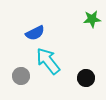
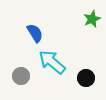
green star: rotated 18 degrees counterclockwise
blue semicircle: rotated 96 degrees counterclockwise
cyan arrow: moved 4 px right, 1 px down; rotated 12 degrees counterclockwise
